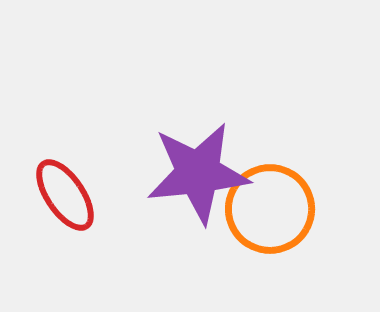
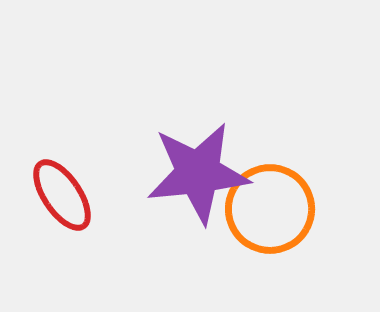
red ellipse: moved 3 px left
